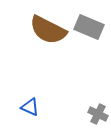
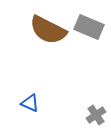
blue triangle: moved 4 px up
gray cross: moved 2 px left, 1 px down; rotated 30 degrees clockwise
